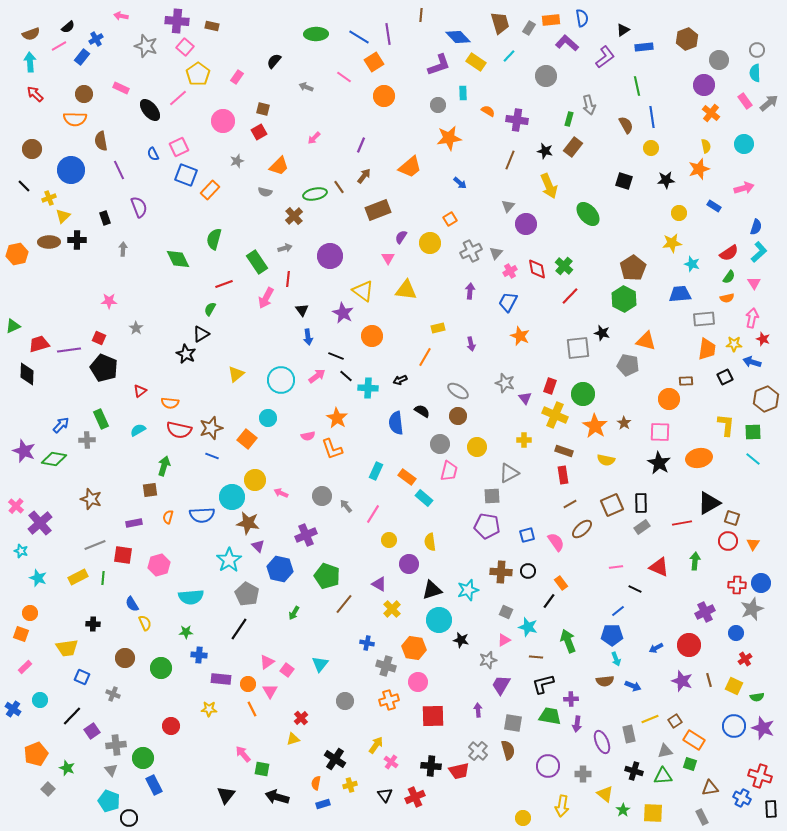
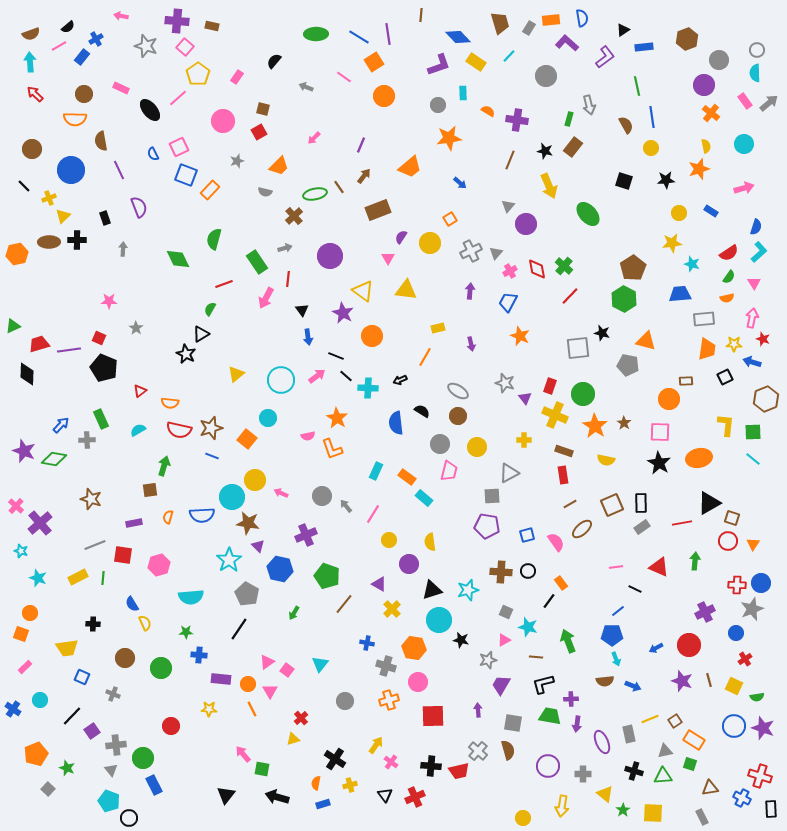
blue rectangle at (714, 206): moved 3 px left, 5 px down
